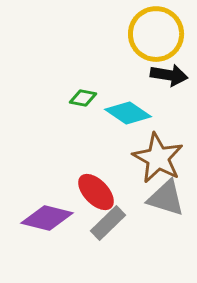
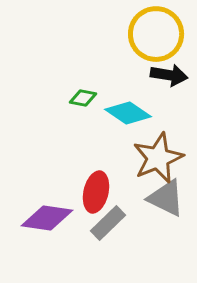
brown star: rotated 21 degrees clockwise
red ellipse: rotated 57 degrees clockwise
gray triangle: rotated 9 degrees clockwise
purple diamond: rotated 6 degrees counterclockwise
